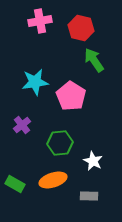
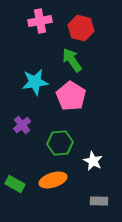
green arrow: moved 22 px left
gray rectangle: moved 10 px right, 5 px down
